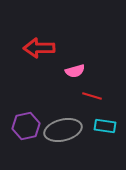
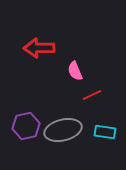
pink semicircle: rotated 84 degrees clockwise
red line: moved 1 px up; rotated 42 degrees counterclockwise
cyan rectangle: moved 6 px down
